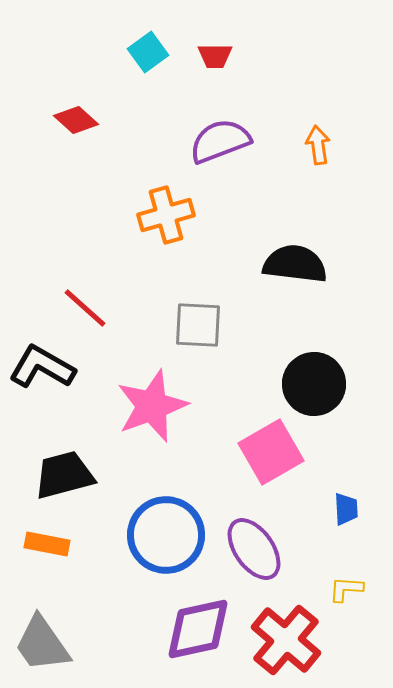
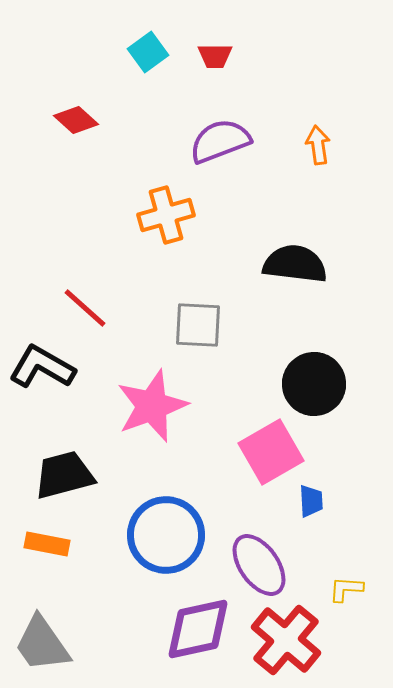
blue trapezoid: moved 35 px left, 8 px up
purple ellipse: moved 5 px right, 16 px down
